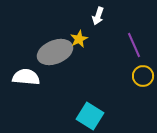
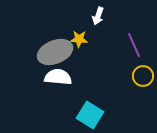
yellow star: rotated 30 degrees clockwise
white semicircle: moved 32 px right
cyan square: moved 1 px up
